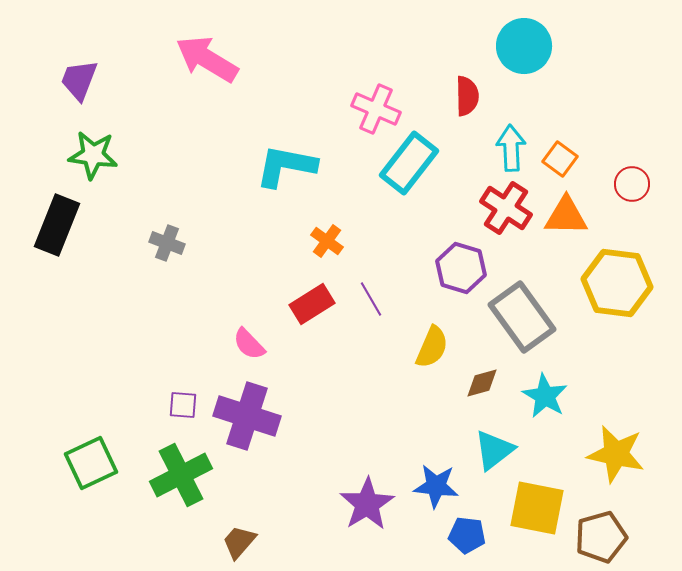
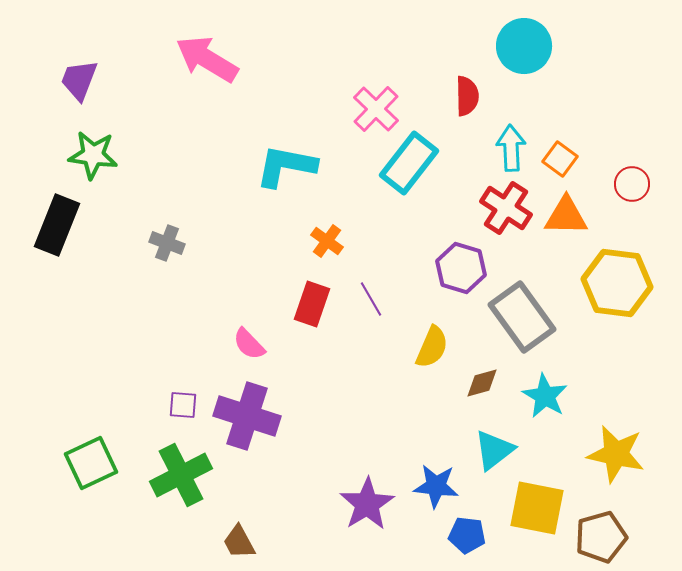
pink cross: rotated 21 degrees clockwise
red rectangle: rotated 39 degrees counterclockwise
brown trapezoid: rotated 69 degrees counterclockwise
